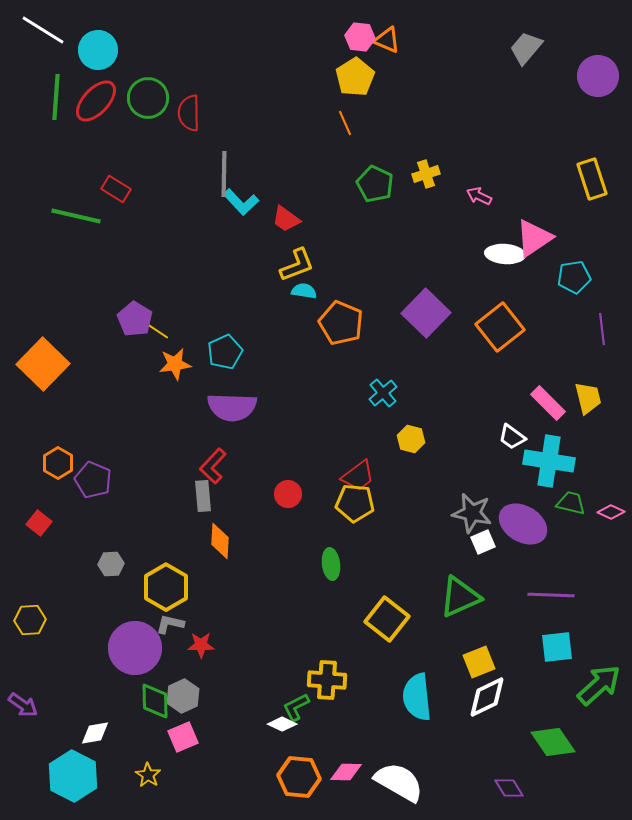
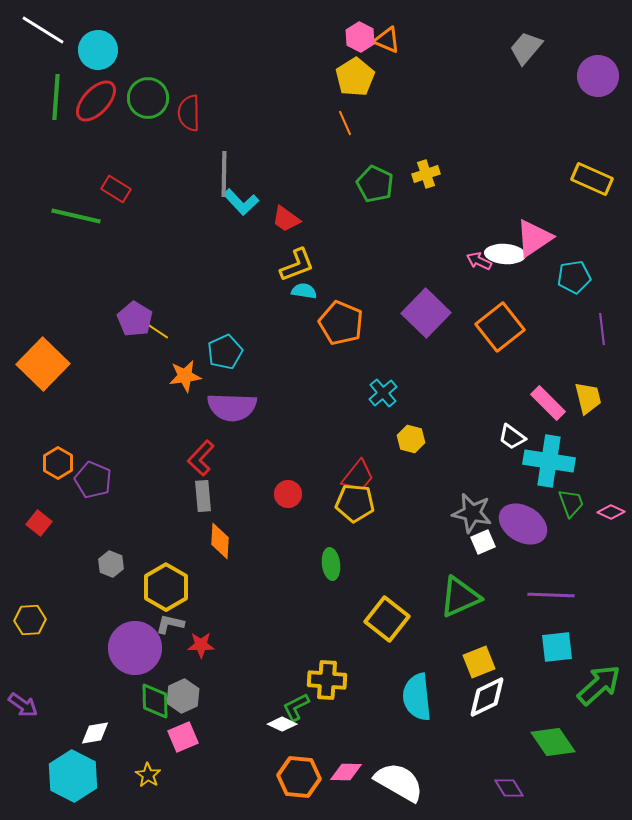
pink hexagon at (360, 37): rotated 20 degrees clockwise
yellow rectangle at (592, 179): rotated 48 degrees counterclockwise
pink arrow at (479, 196): moved 65 px down
orange star at (175, 364): moved 10 px right, 12 px down
red L-shape at (213, 466): moved 12 px left, 8 px up
red trapezoid at (358, 476): rotated 15 degrees counterclockwise
green trapezoid at (571, 503): rotated 56 degrees clockwise
gray hexagon at (111, 564): rotated 25 degrees clockwise
